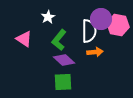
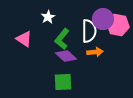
purple circle: moved 2 px right
green L-shape: moved 3 px right, 1 px up
purple diamond: moved 2 px right, 4 px up
